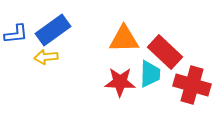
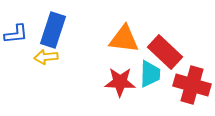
blue rectangle: rotated 36 degrees counterclockwise
orange triangle: rotated 8 degrees clockwise
